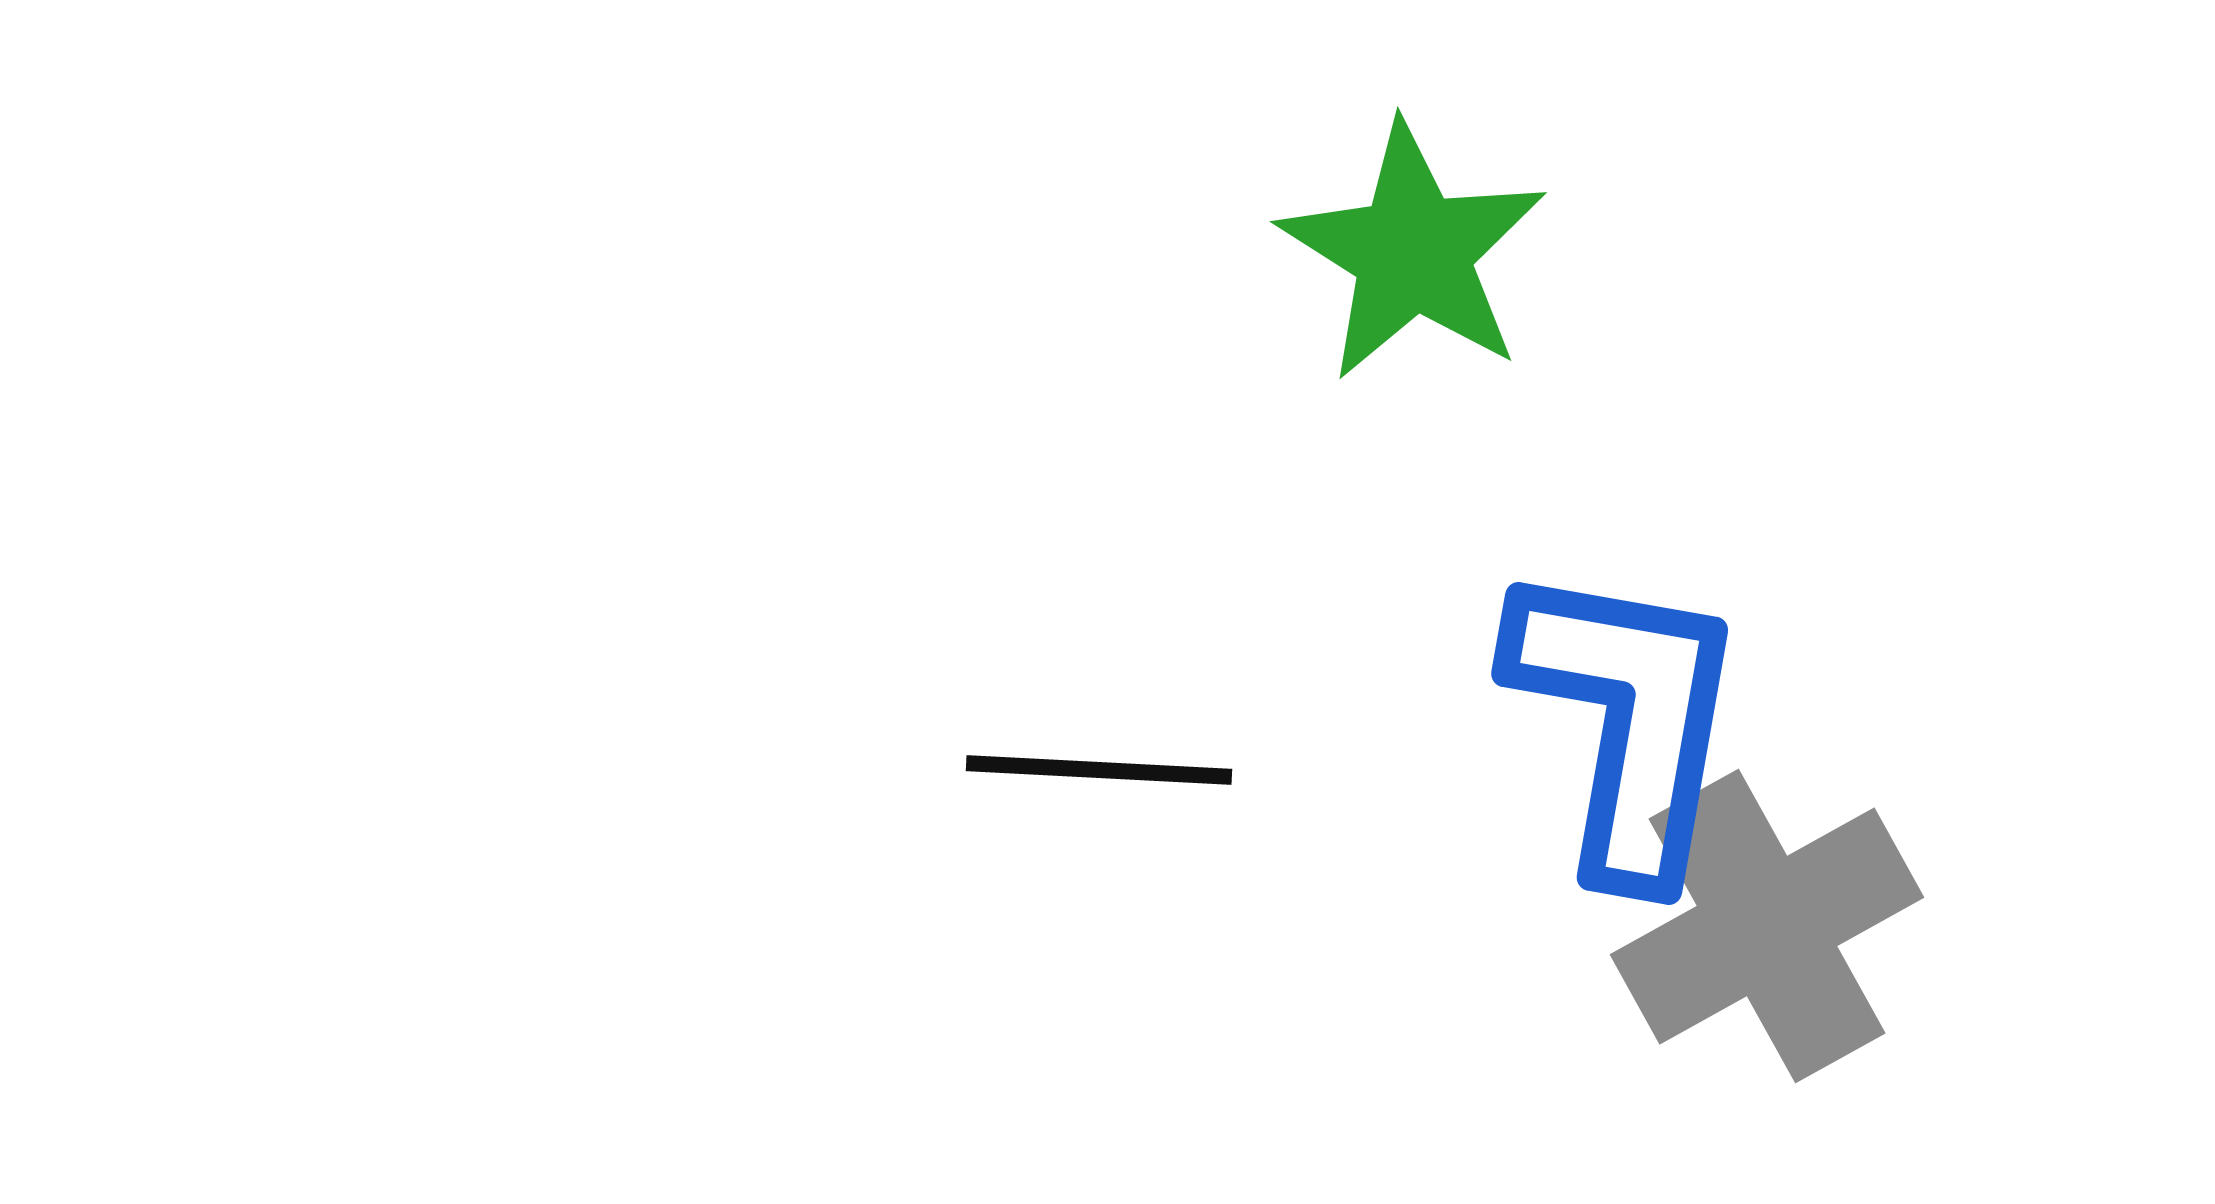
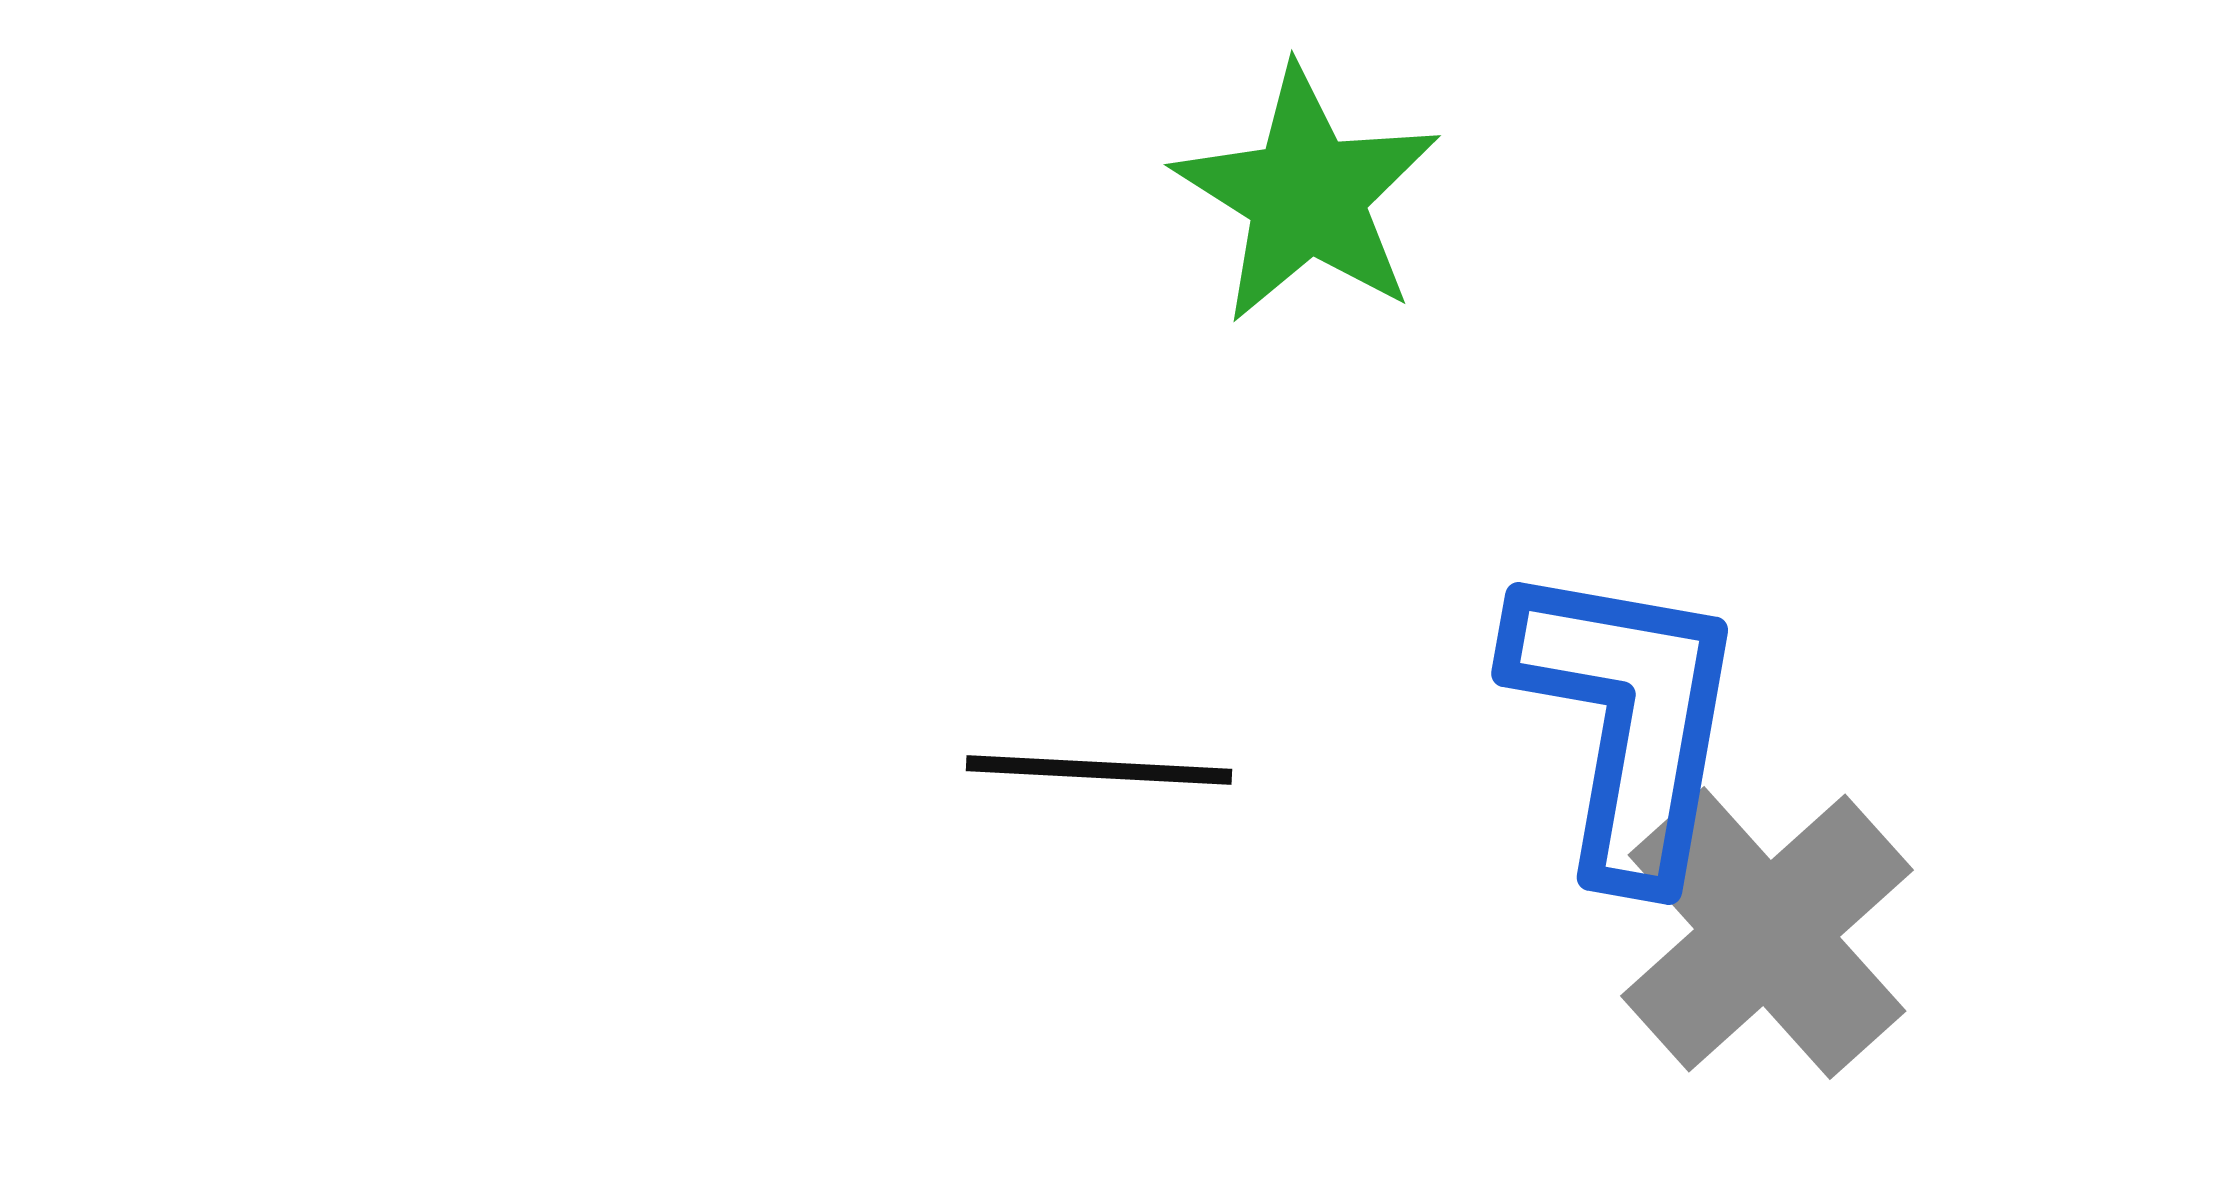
green star: moved 106 px left, 57 px up
gray cross: moved 7 px down; rotated 13 degrees counterclockwise
